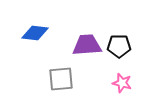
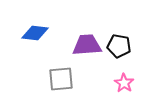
black pentagon: rotated 10 degrees clockwise
pink star: moved 2 px right; rotated 18 degrees clockwise
